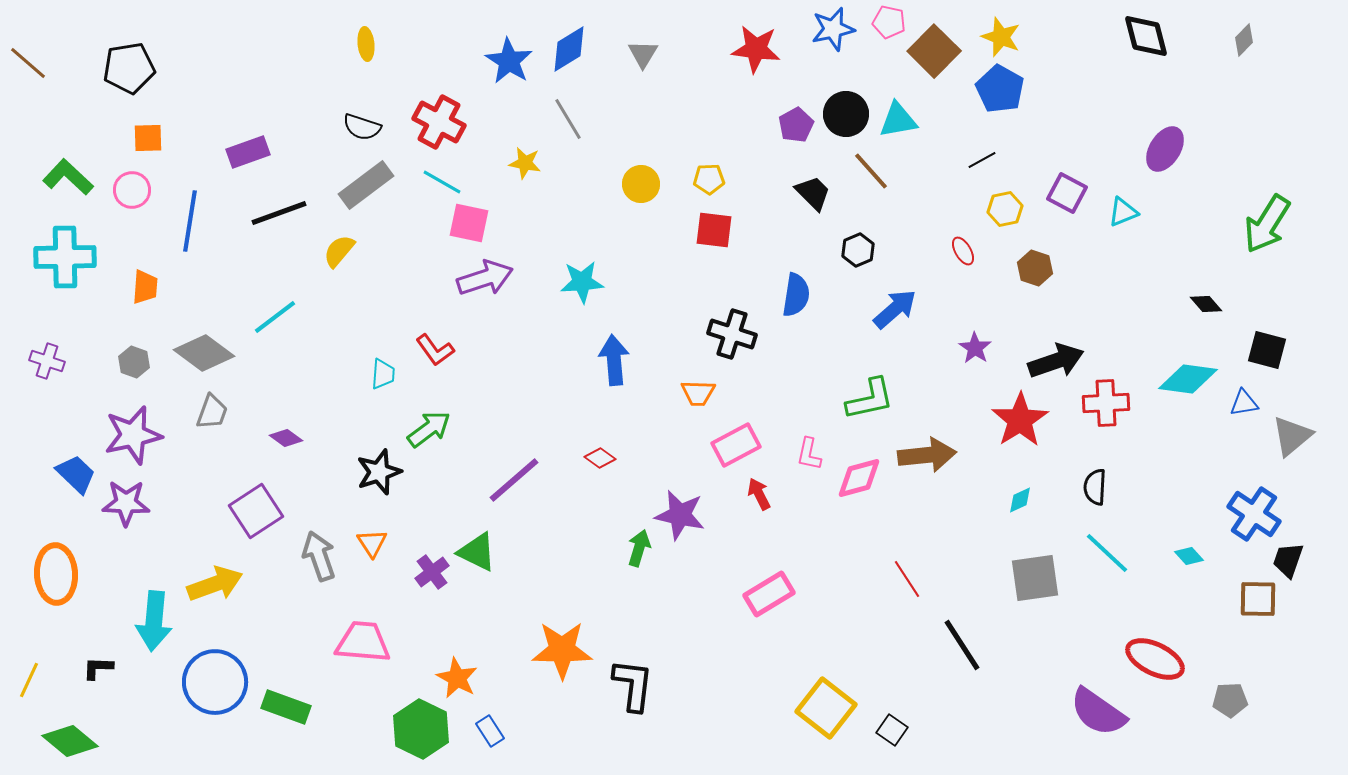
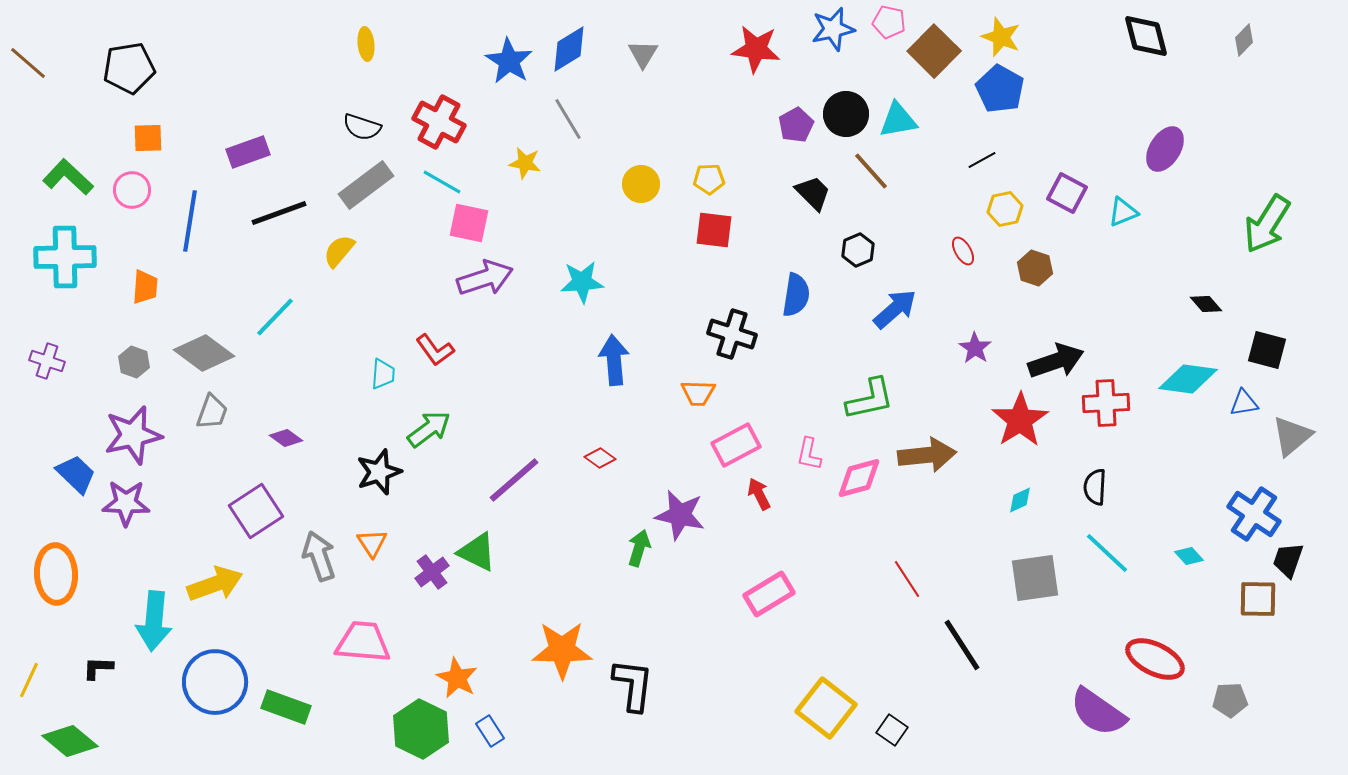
cyan line at (275, 317): rotated 9 degrees counterclockwise
